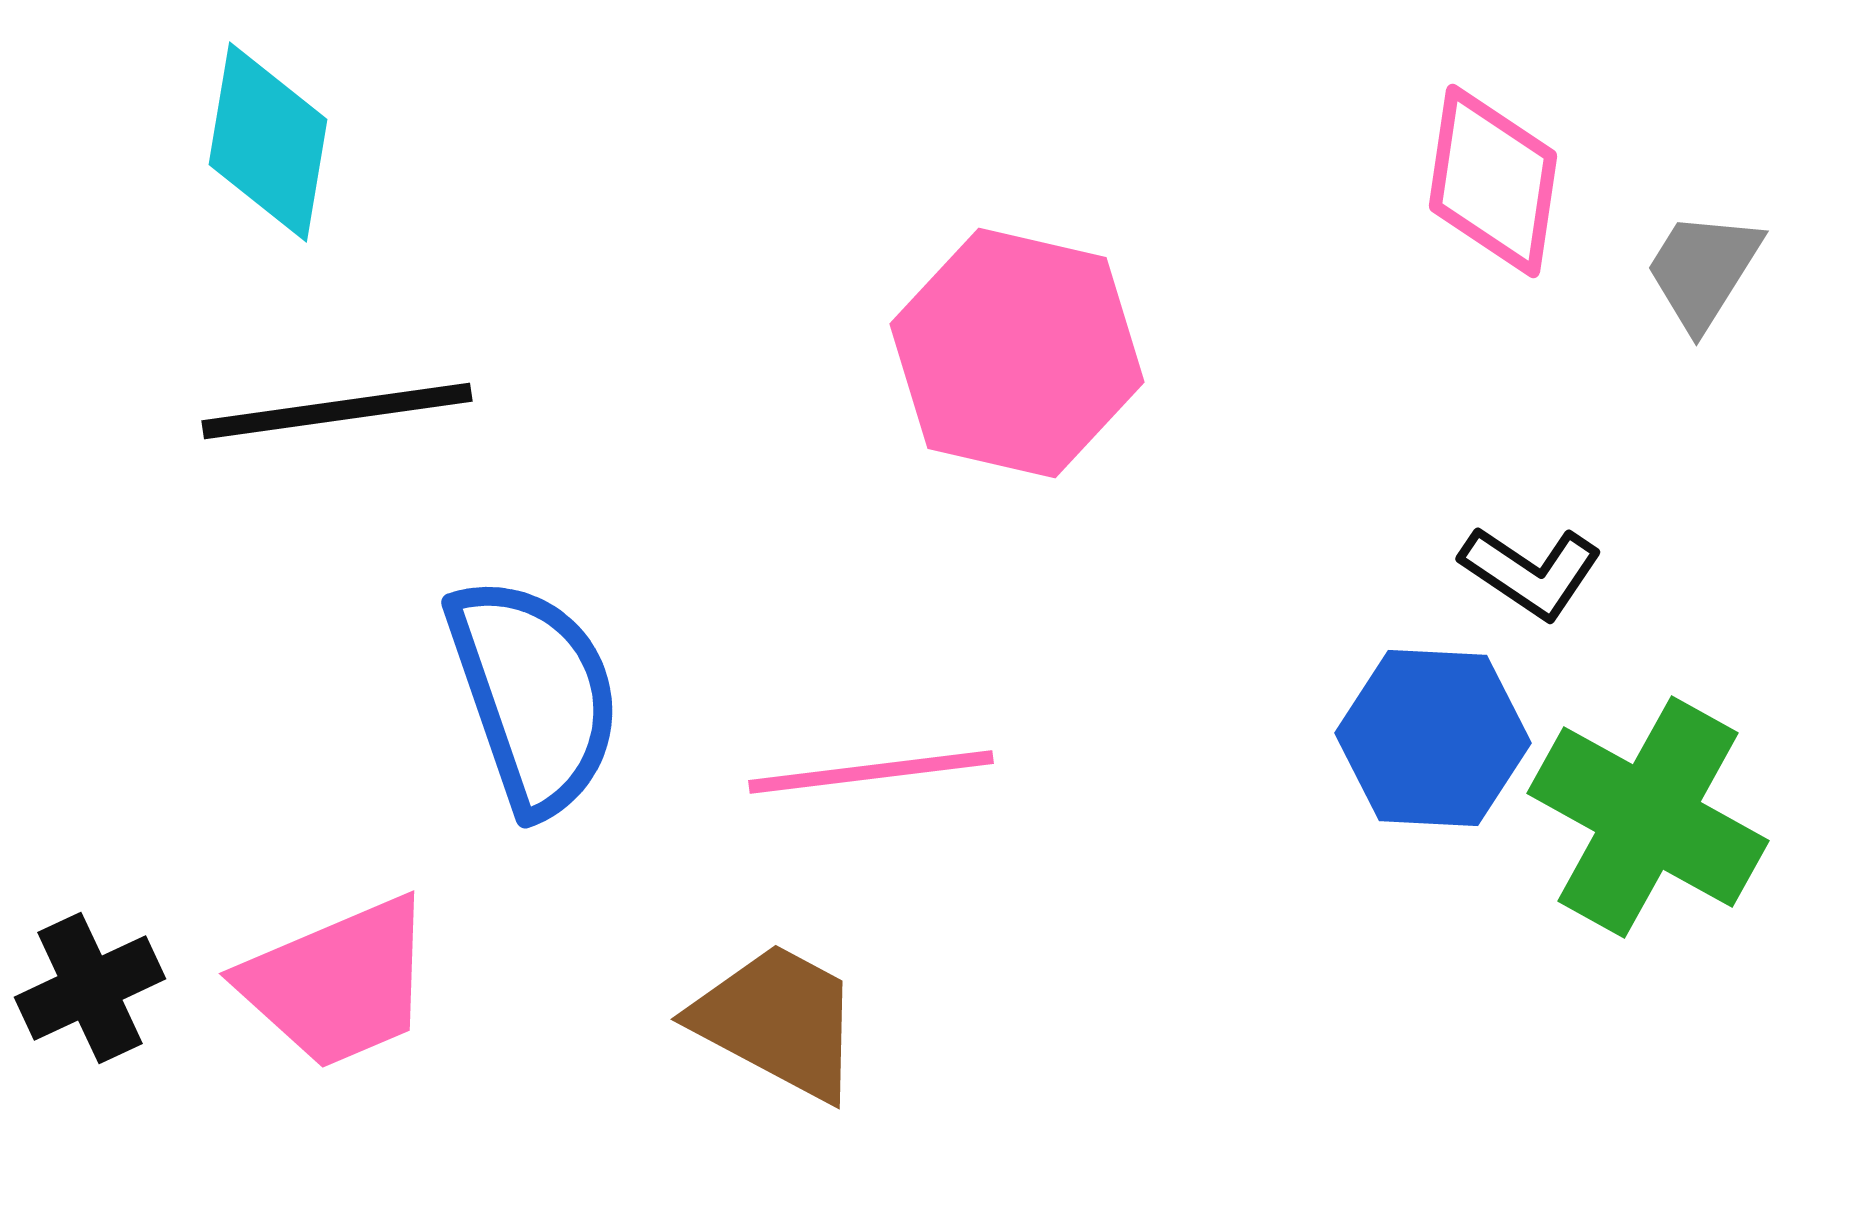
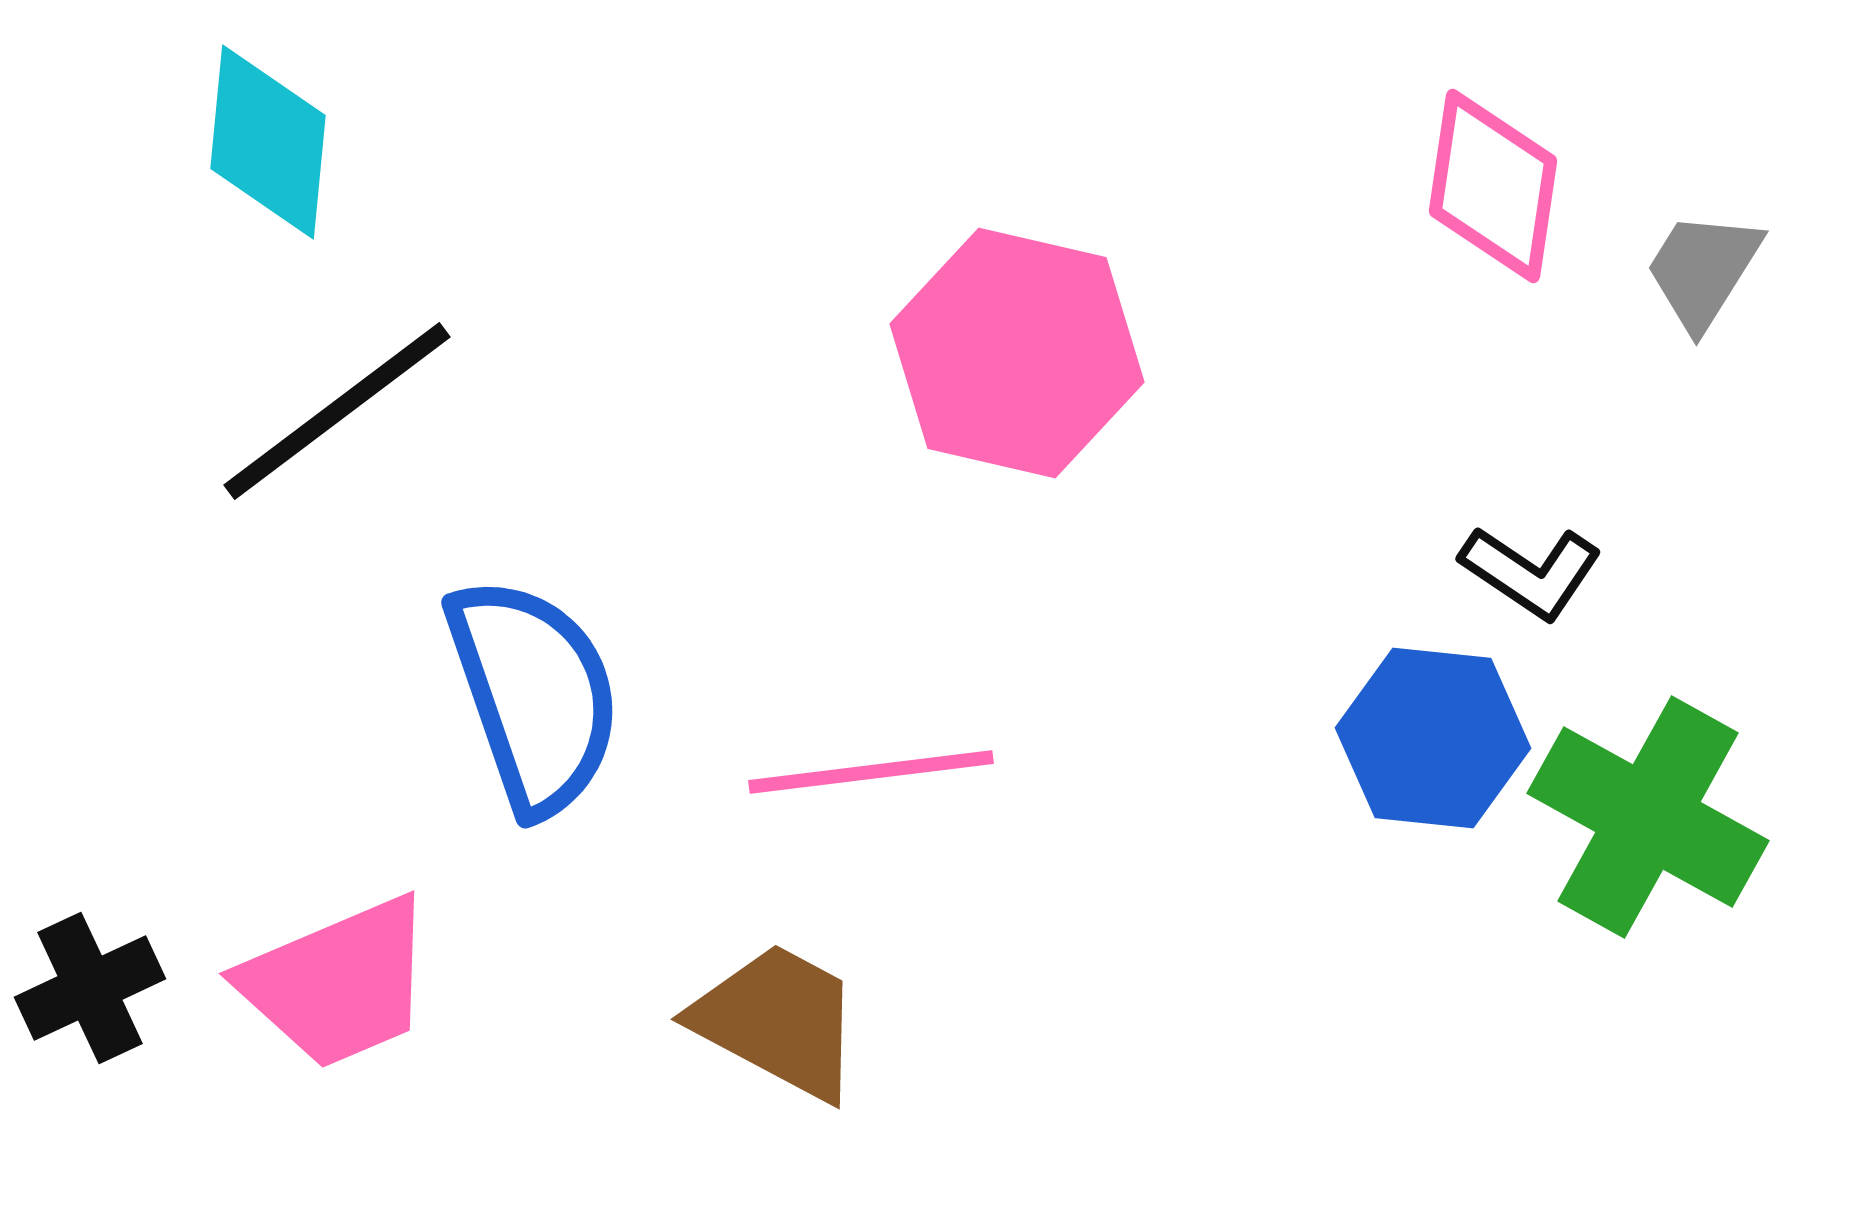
cyan diamond: rotated 4 degrees counterclockwise
pink diamond: moved 5 px down
black line: rotated 29 degrees counterclockwise
blue hexagon: rotated 3 degrees clockwise
